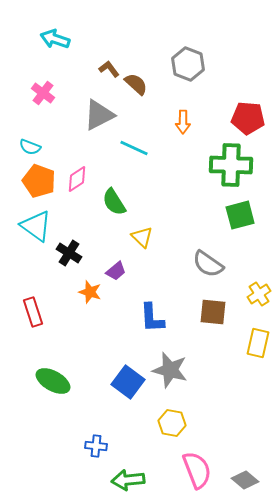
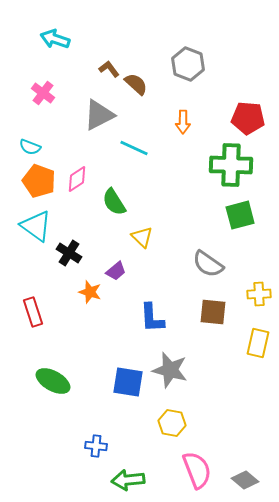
yellow cross: rotated 30 degrees clockwise
blue square: rotated 28 degrees counterclockwise
